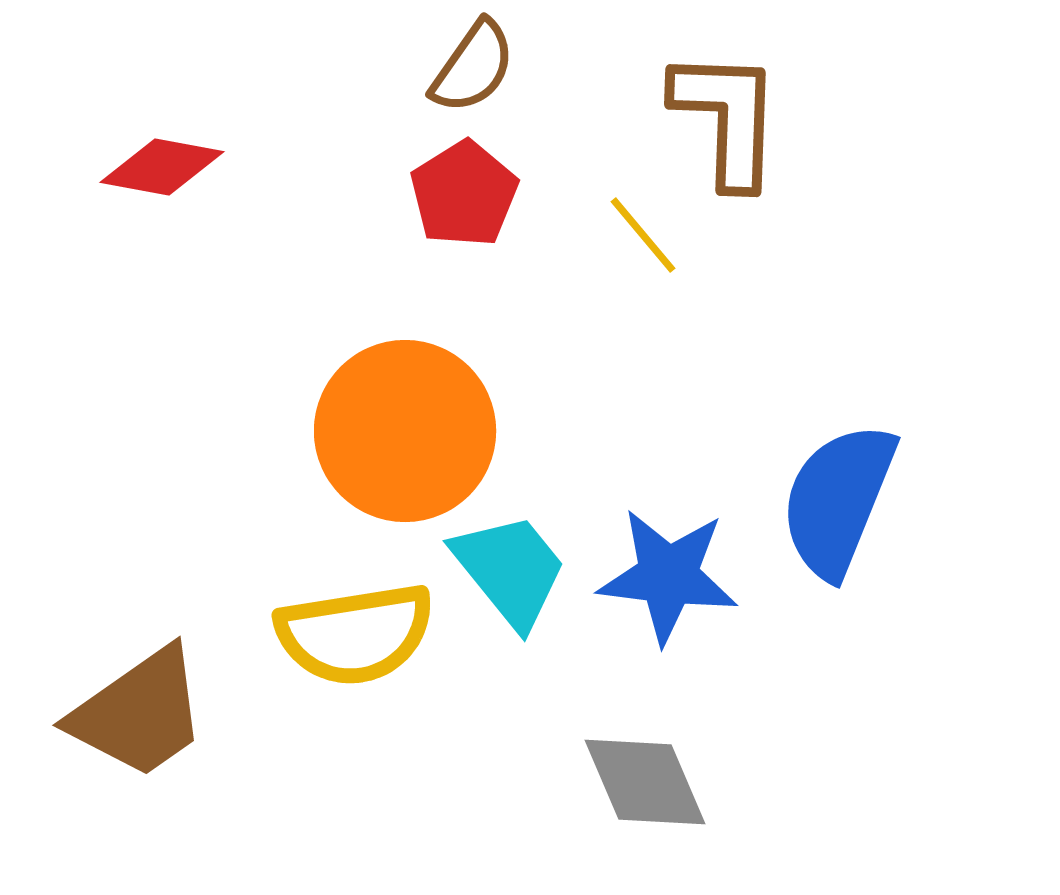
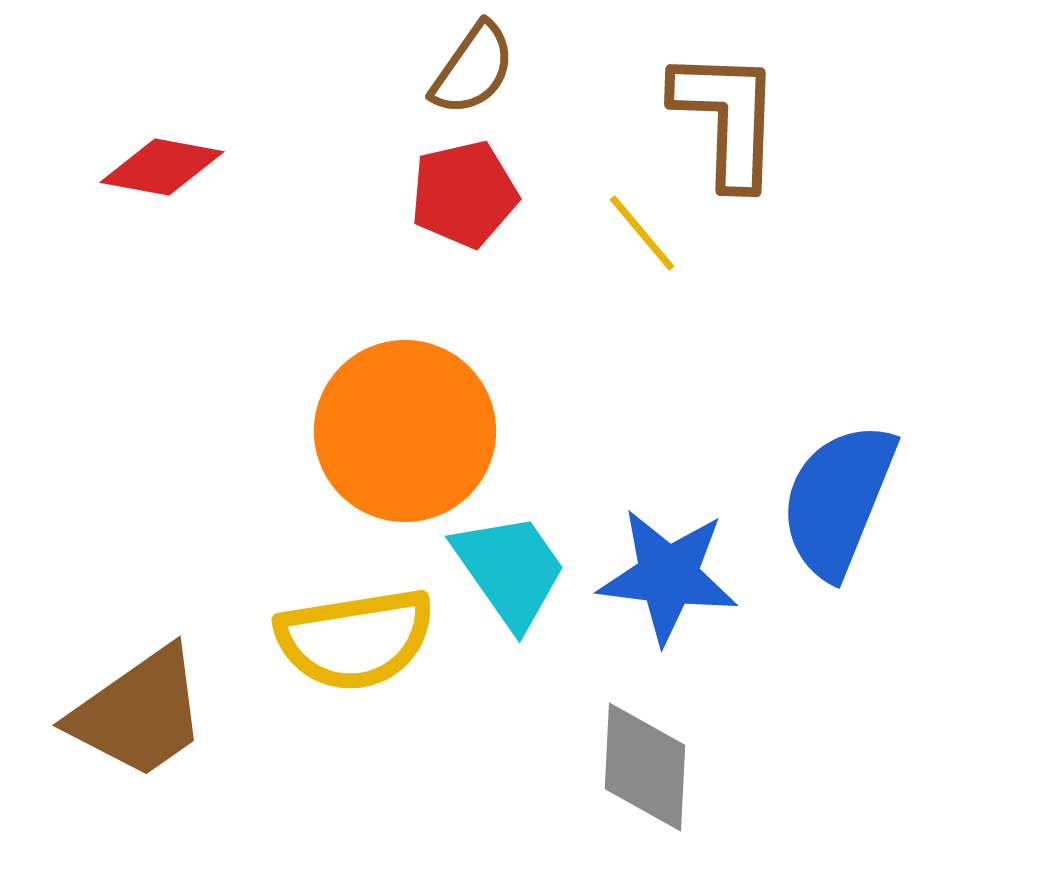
brown semicircle: moved 2 px down
red pentagon: rotated 19 degrees clockwise
yellow line: moved 1 px left, 2 px up
cyan trapezoid: rotated 4 degrees clockwise
yellow semicircle: moved 5 px down
gray diamond: moved 15 px up; rotated 26 degrees clockwise
